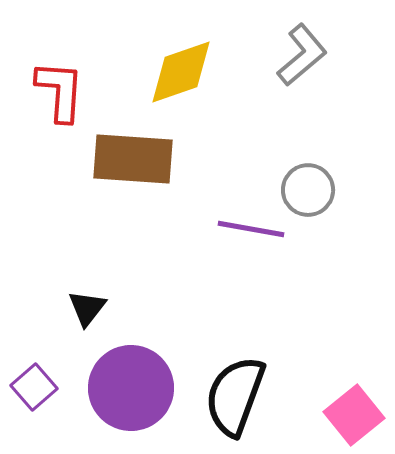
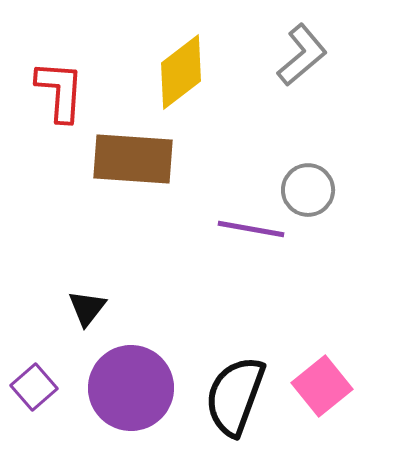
yellow diamond: rotated 18 degrees counterclockwise
pink square: moved 32 px left, 29 px up
